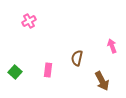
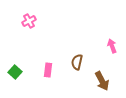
brown semicircle: moved 4 px down
